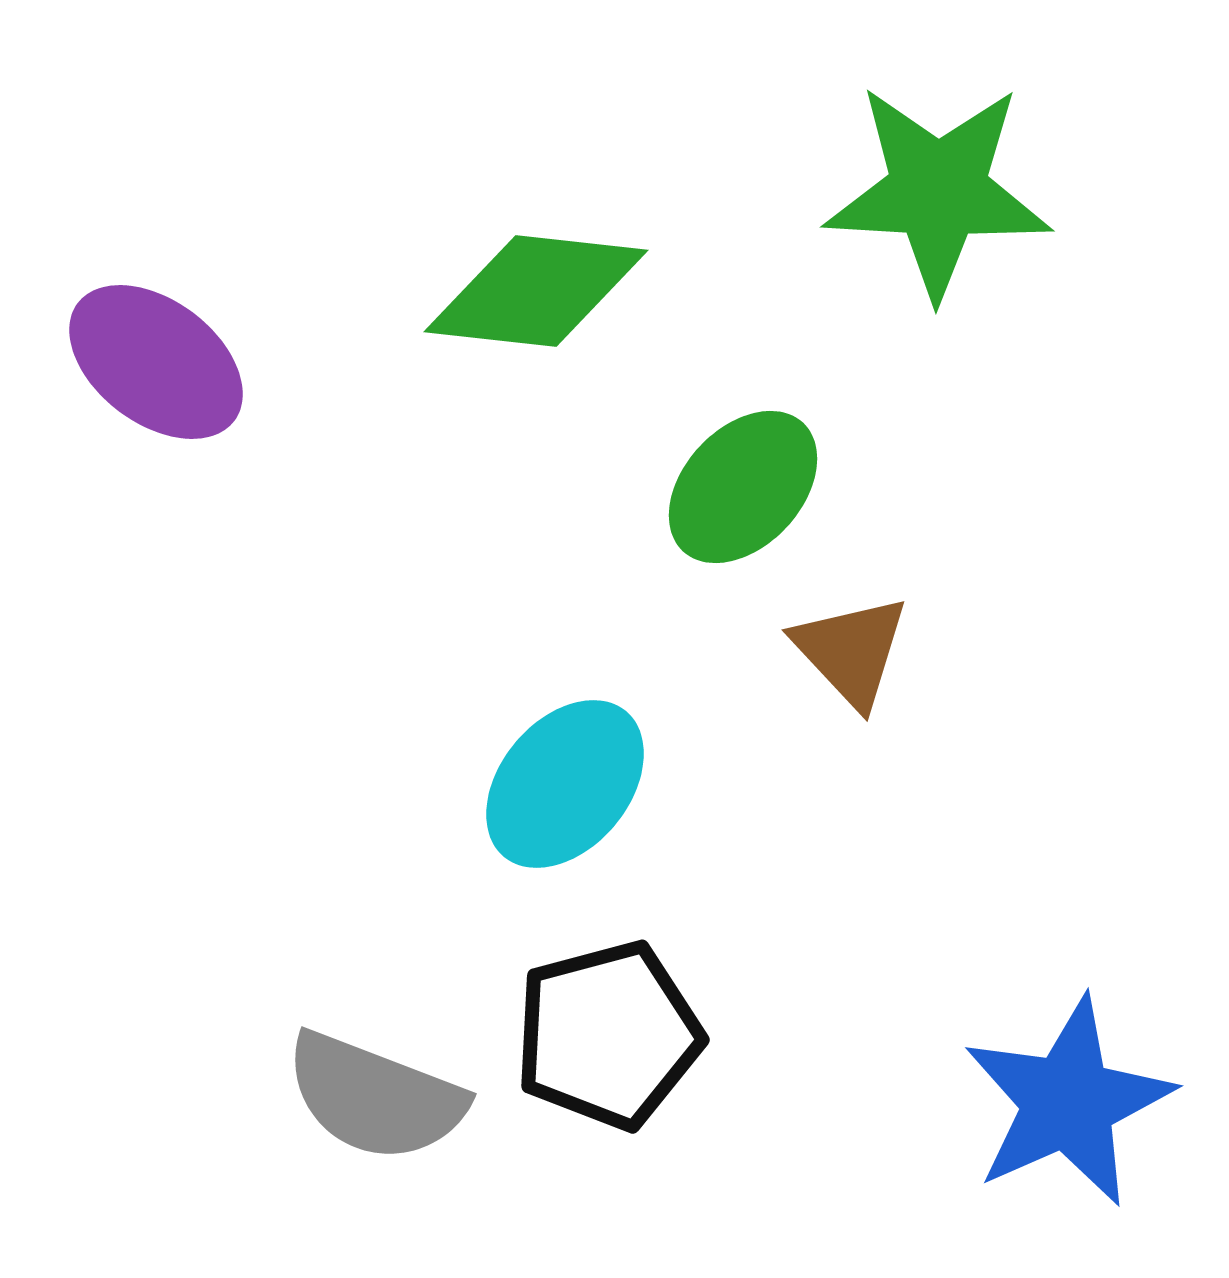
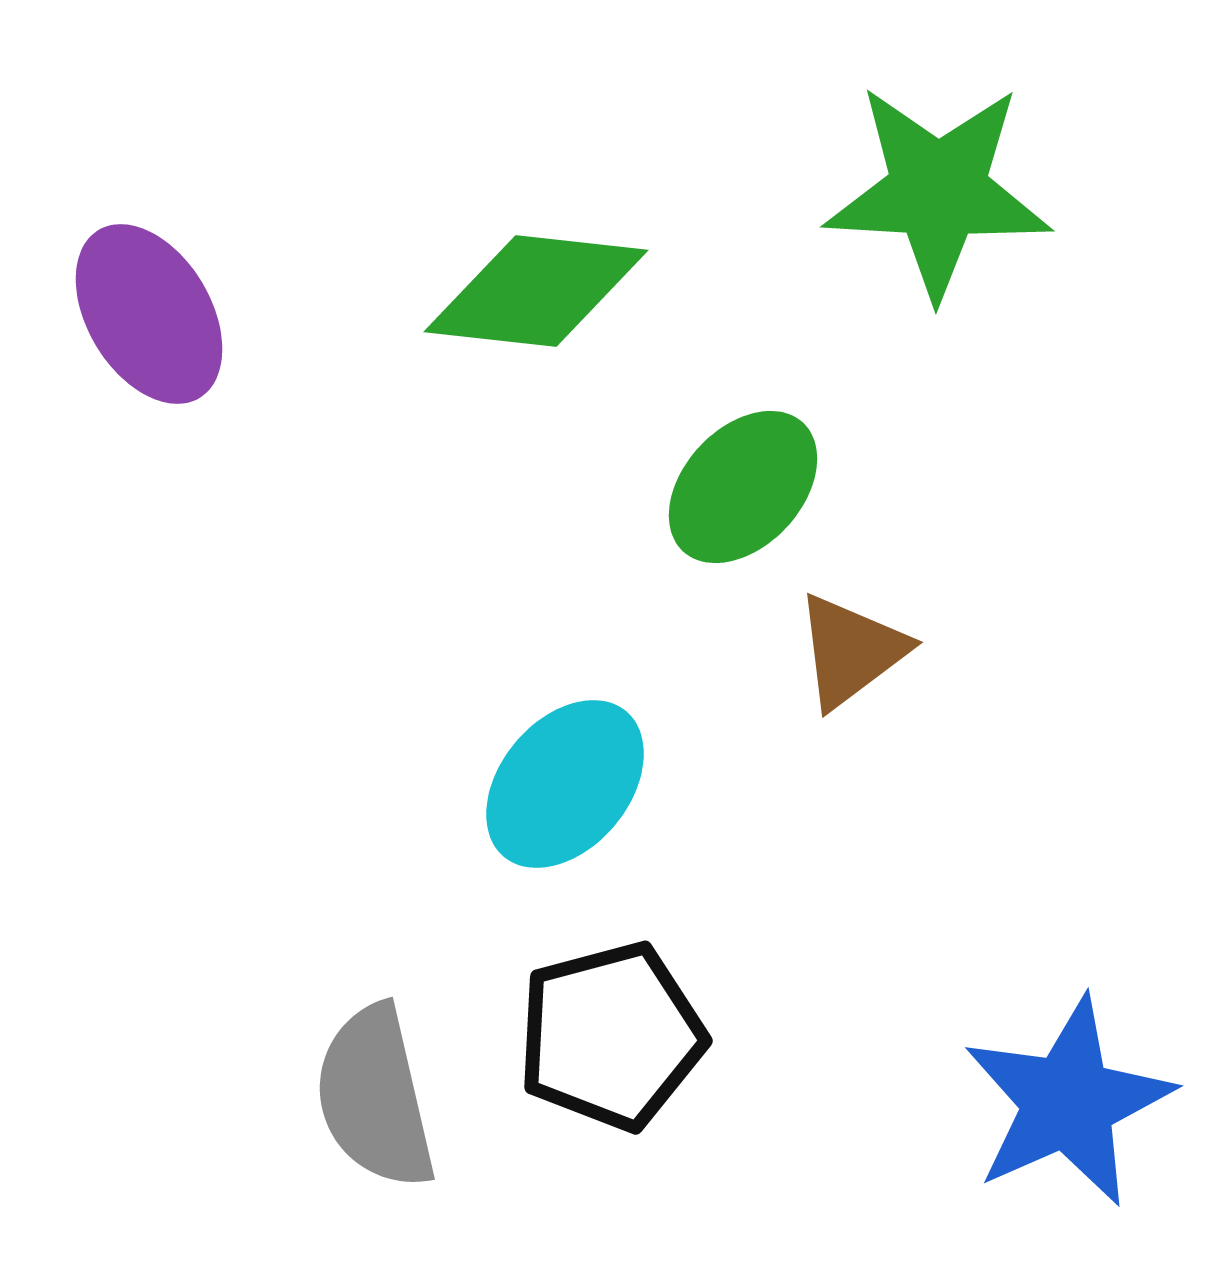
purple ellipse: moved 7 px left, 48 px up; rotated 22 degrees clockwise
brown triangle: rotated 36 degrees clockwise
black pentagon: moved 3 px right, 1 px down
gray semicircle: rotated 56 degrees clockwise
